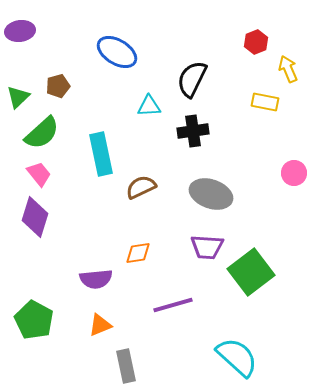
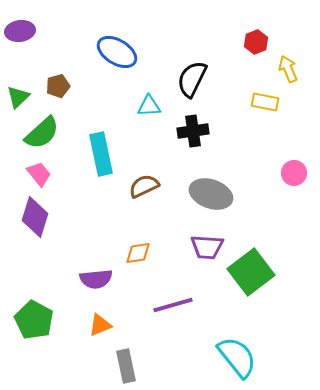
brown semicircle: moved 3 px right, 1 px up
cyan semicircle: rotated 9 degrees clockwise
